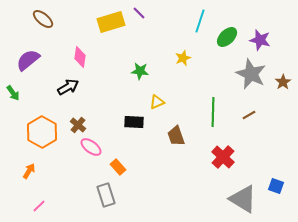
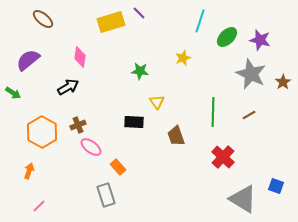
green arrow: rotated 21 degrees counterclockwise
yellow triangle: rotated 42 degrees counterclockwise
brown cross: rotated 28 degrees clockwise
orange arrow: rotated 14 degrees counterclockwise
